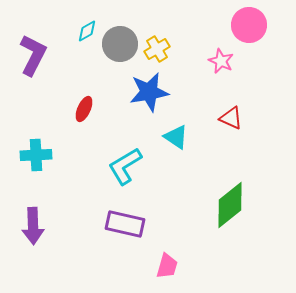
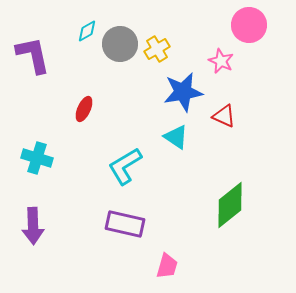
purple L-shape: rotated 39 degrees counterclockwise
blue star: moved 34 px right
red triangle: moved 7 px left, 2 px up
cyan cross: moved 1 px right, 3 px down; rotated 20 degrees clockwise
